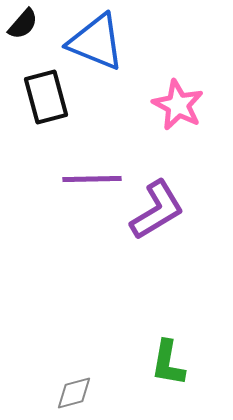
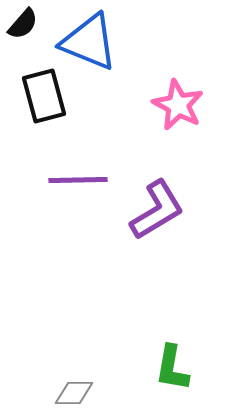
blue triangle: moved 7 px left
black rectangle: moved 2 px left, 1 px up
purple line: moved 14 px left, 1 px down
green L-shape: moved 4 px right, 5 px down
gray diamond: rotated 15 degrees clockwise
